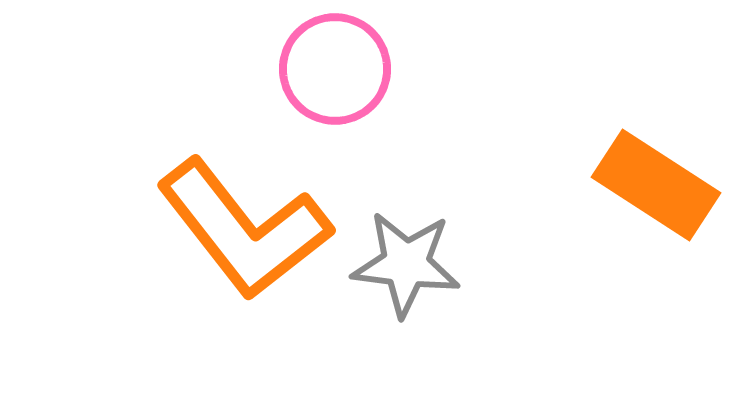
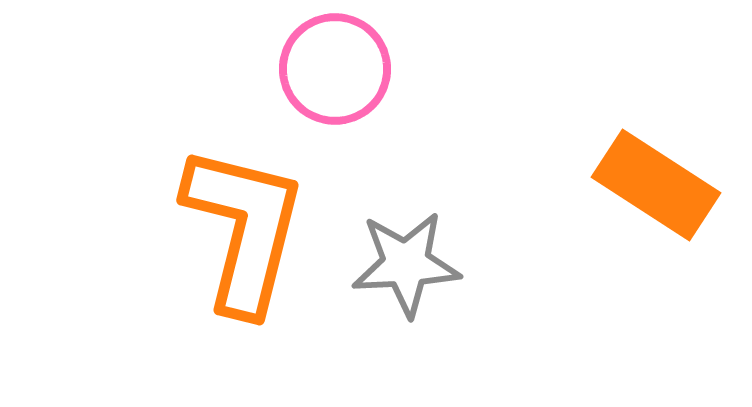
orange L-shape: rotated 128 degrees counterclockwise
gray star: rotated 10 degrees counterclockwise
